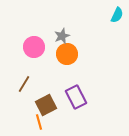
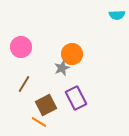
cyan semicircle: rotated 63 degrees clockwise
gray star: moved 32 px down
pink circle: moved 13 px left
orange circle: moved 5 px right
purple rectangle: moved 1 px down
orange line: rotated 42 degrees counterclockwise
